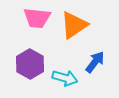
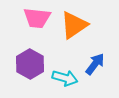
blue arrow: moved 2 px down
